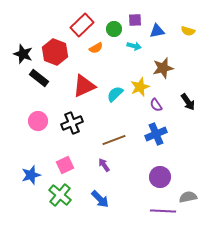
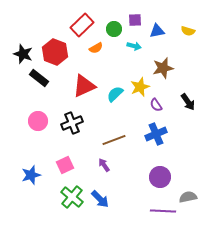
green cross: moved 12 px right, 2 px down
